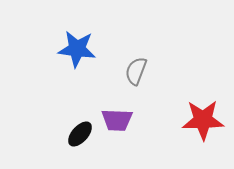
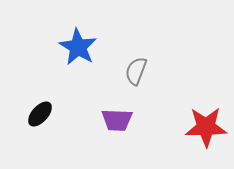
blue star: moved 1 px right, 2 px up; rotated 24 degrees clockwise
red star: moved 3 px right, 7 px down
black ellipse: moved 40 px left, 20 px up
